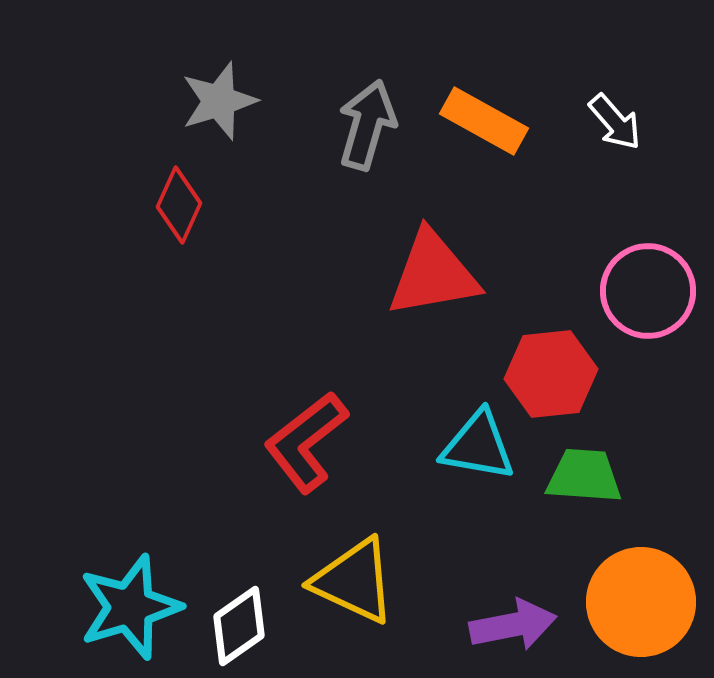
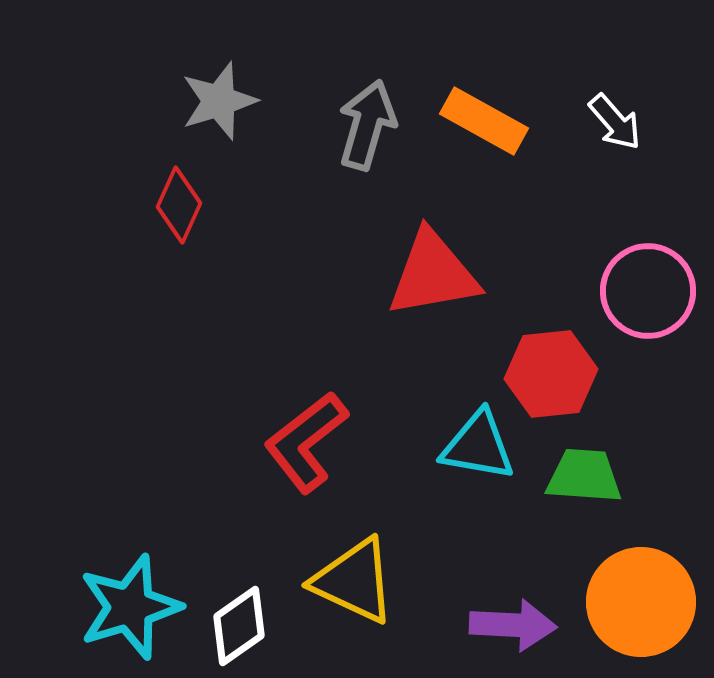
purple arrow: rotated 14 degrees clockwise
